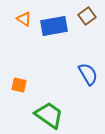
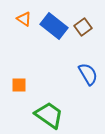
brown square: moved 4 px left, 11 px down
blue rectangle: rotated 48 degrees clockwise
orange square: rotated 14 degrees counterclockwise
